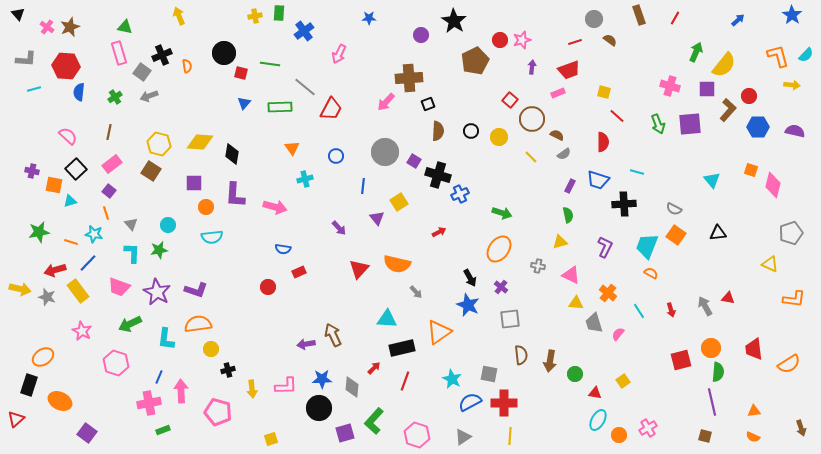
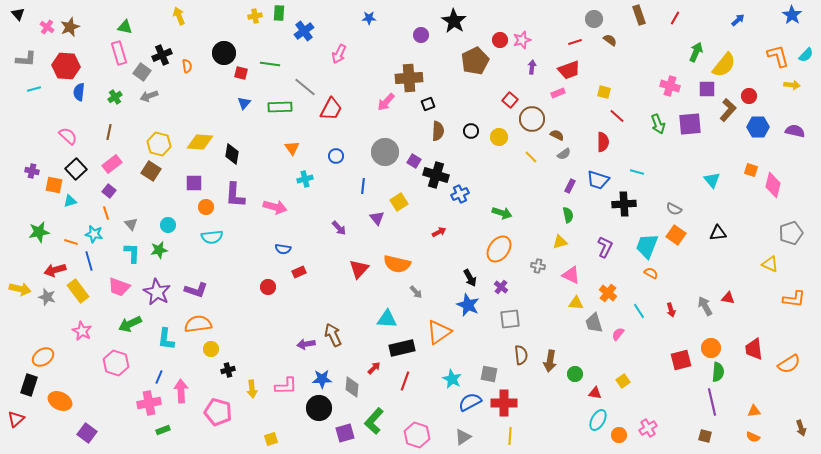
black cross at (438, 175): moved 2 px left
blue line at (88, 263): moved 1 px right, 2 px up; rotated 60 degrees counterclockwise
